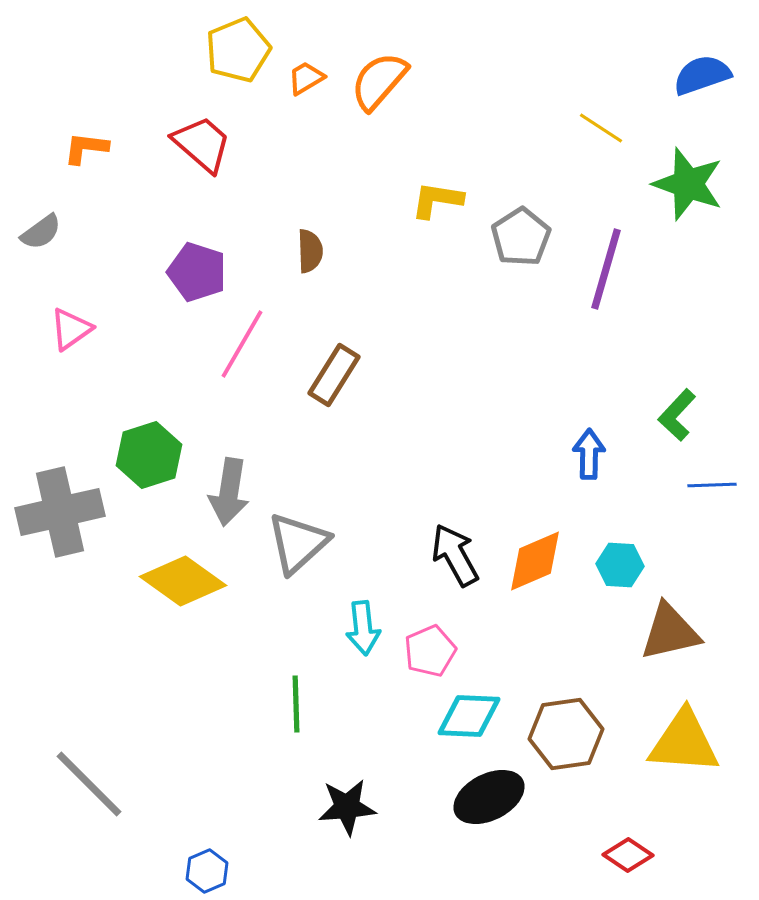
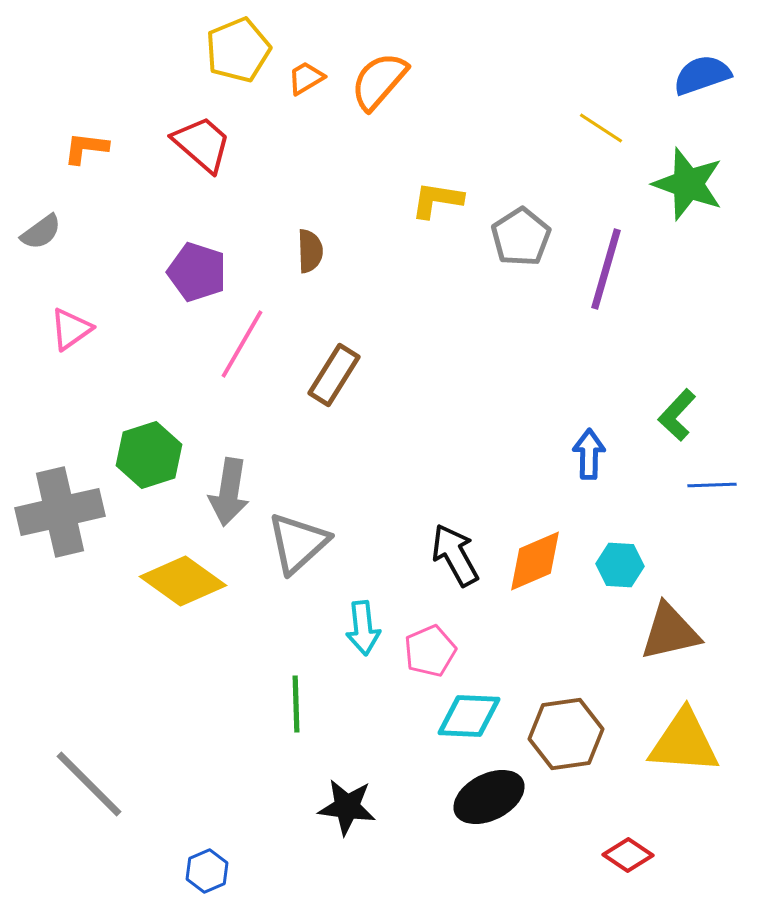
black star: rotated 12 degrees clockwise
